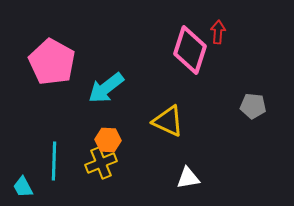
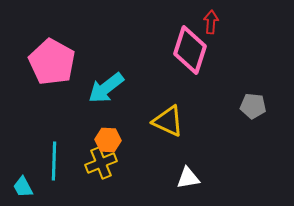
red arrow: moved 7 px left, 10 px up
